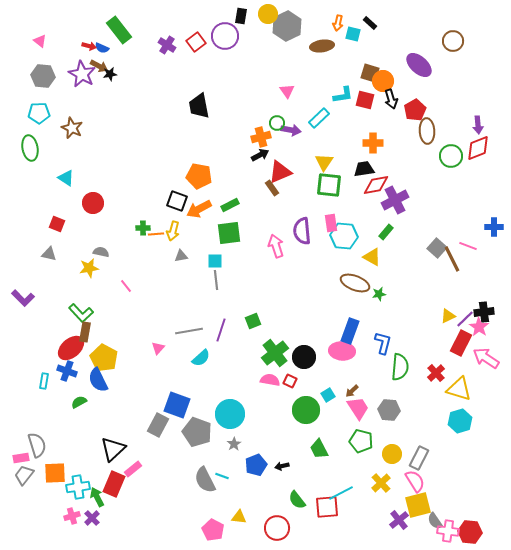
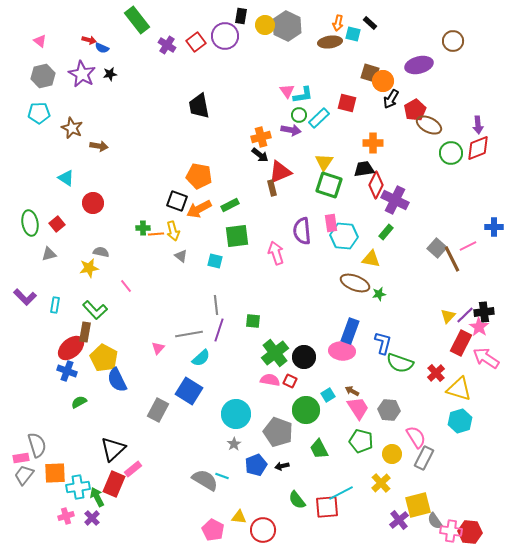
yellow circle at (268, 14): moved 3 px left, 11 px down
gray hexagon at (287, 26): rotated 8 degrees counterclockwise
green rectangle at (119, 30): moved 18 px right, 10 px up
red arrow at (89, 46): moved 6 px up
brown ellipse at (322, 46): moved 8 px right, 4 px up
purple ellipse at (419, 65): rotated 56 degrees counterclockwise
brown arrow at (99, 66): moved 80 px down; rotated 18 degrees counterclockwise
gray hexagon at (43, 76): rotated 20 degrees counterclockwise
cyan L-shape at (343, 95): moved 40 px left
black arrow at (391, 99): rotated 48 degrees clockwise
red square at (365, 100): moved 18 px left, 3 px down
green circle at (277, 123): moved 22 px right, 8 px up
brown ellipse at (427, 131): moved 2 px right, 6 px up; rotated 60 degrees counterclockwise
green ellipse at (30, 148): moved 75 px down
black arrow at (260, 155): rotated 66 degrees clockwise
green circle at (451, 156): moved 3 px up
green square at (329, 185): rotated 12 degrees clockwise
red diamond at (376, 185): rotated 52 degrees counterclockwise
brown rectangle at (272, 188): rotated 21 degrees clockwise
purple cross at (395, 200): rotated 36 degrees counterclockwise
red square at (57, 224): rotated 28 degrees clockwise
yellow arrow at (173, 231): rotated 30 degrees counterclockwise
green square at (229, 233): moved 8 px right, 3 px down
pink arrow at (276, 246): moved 7 px down
pink line at (468, 246): rotated 48 degrees counterclockwise
gray triangle at (49, 254): rotated 28 degrees counterclockwise
gray triangle at (181, 256): rotated 48 degrees clockwise
yellow triangle at (372, 257): moved 1 px left, 2 px down; rotated 18 degrees counterclockwise
cyan square at (215, 261): rotated 14 degrees clockwise
gray line at (216, 280): moved 25 px down
purple L-shape at (23, 298): moved 2 px right, 1 px up
green L-shape at (81, 313): moved 14 px right, 3 px up
yellow triangle at (448, 316): rotated 21 degrees counterclockwise
purple line at (465, 319): moved 4 px up
green square at (253, 321): rotated 28 degrees clockwise
purple line at (221, 330): moved 2 px left
gray line at (189, 331): moved 3 px down
green semicircle at (400, 367): moved 4 px up; rotated 104 degrees clockwise
blue semicircle at (98, 380): moved 19 px right
cyan rectangle at (44, 381): moved 11 px right, 76 px up
brown arrow at (352, 391): rotated 72 degrees clockwise
blue square at (177, 405): moved 12 px right, 14 px up; rotated 12 degrees clockwise
cyan circle at (230, 414): moved 6 px right
gray rectangle at (158, 425): moved 15 px up
gray pentagon at (197, 432): moved 81 px right
gray rectangle at (419, 458): moved 5 px right
gray semicircle at (205, 480): rotated 148 degrees clockwise
pink semicircle at (415, 481): moved 1 px right, 44 px up
pink cross at (72, 516): moved 6 px left
red circle at (277, 528): moved 14 px left, 2 px down
pink cross at (448, 531): moved 3 px right
